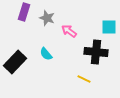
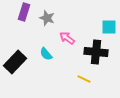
pink arrow: moved 2 px left, 7 px down
